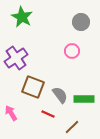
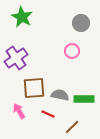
gray circle: moved 1 px down
brown square: moved 1 px right, 1 px down; rotated 25 degrees counterclockwise
gray semicircle: rotated 42 degrees counterclockwise
pink arrow: moved 8 px right, 2 px up
